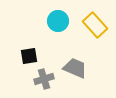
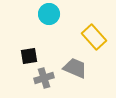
cyan circle: moved 9 px left, 7 px up
yellow rectangle: moved 1 px left, 12 px down
gray cross: moved 1 px up
